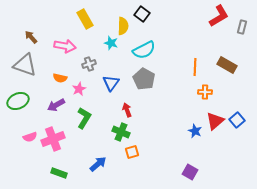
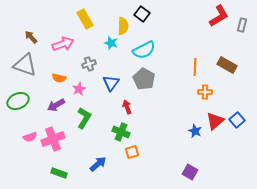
gray rectangle: moved 2 px up
pink arrow: moved 2 px left, 2 px up; rotated 30 degrees counterclockwise
orange semicircle: moved 1 px left
red arrow: moved 3 px up
